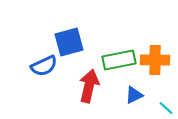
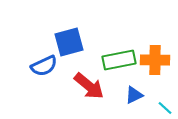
red arrow: rotated 116 degrees clockwise
cyan line: moved 1 px left
